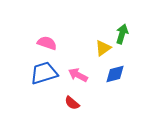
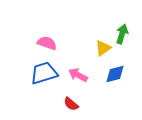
red semicircle: moved 1 px left, 1 px down
